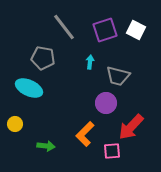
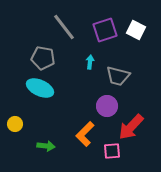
cyan ellipse: moved 11 px right
purple circle: moved 1 px right, 3 px down
